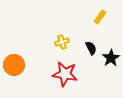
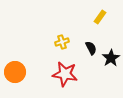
orange circle: moved 1 px right, 7 px down
